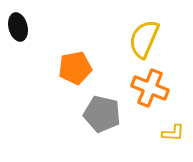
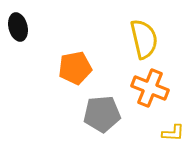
yellow semicircle: rotated 144 degrees clockwise
gray pentagon: rotated 18 degrees counterclockwise
